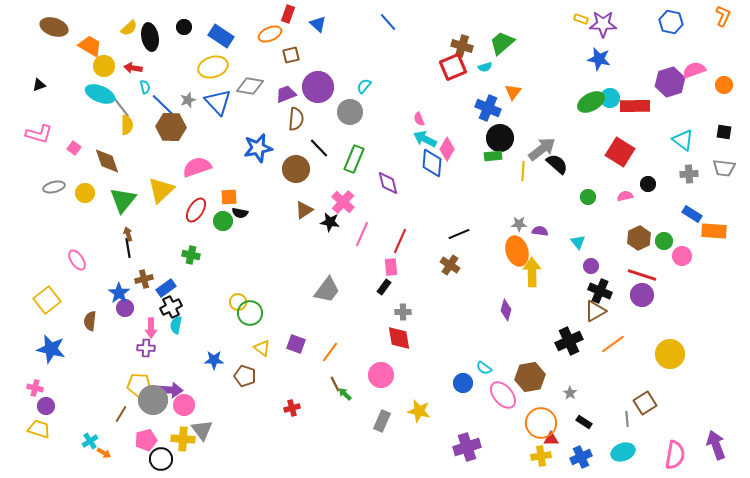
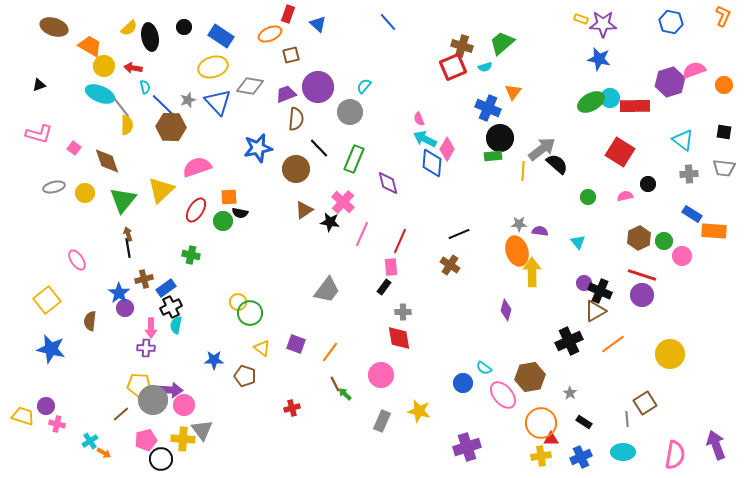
purple circle at (591, 266): moved 7 px left, 17 px down
pink cross at (35, 388): moved 22 px right, 36 px down
brown line at (121, 414): rotated 18 degrees clockwise
yellow trapezoid at (39, 429): moved 16 px left, 13 px up
cyan ellipse at (623, 452): rotated 20 degrees clockwise
